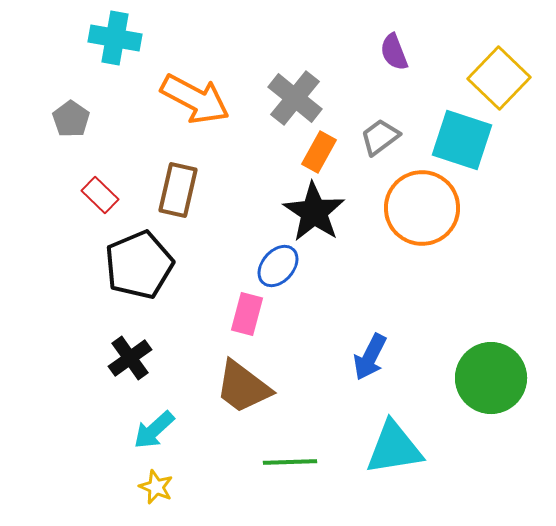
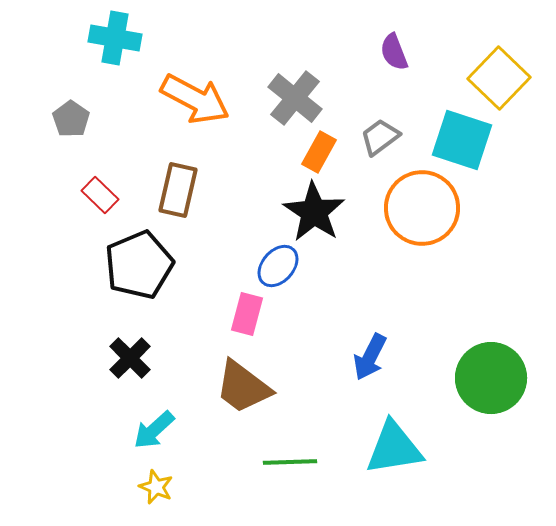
black cross: rotated 9 degrees counterclockwise
